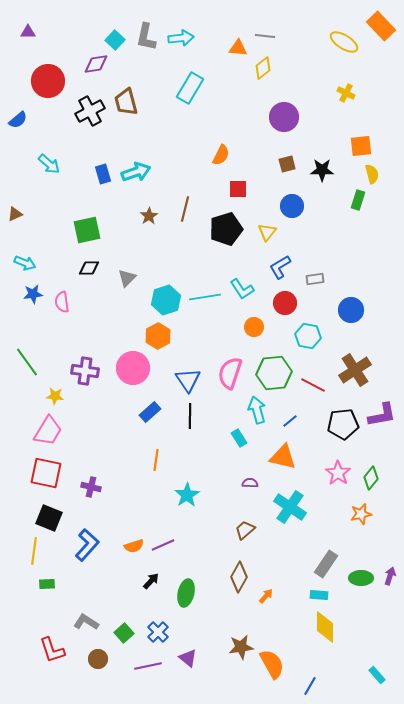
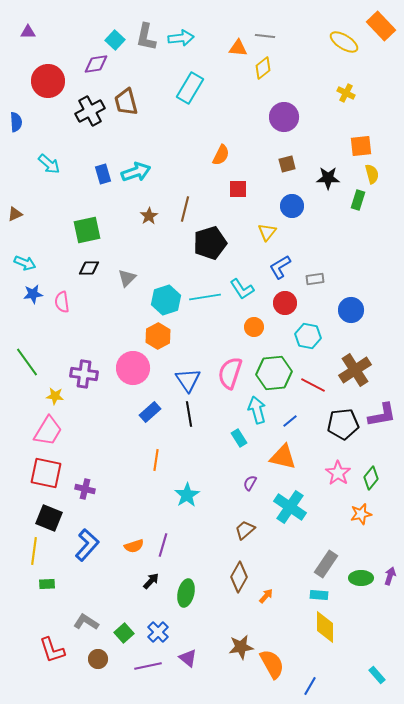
blue semicircle at (18, 120): moved 2 px left, 2 px down; rotated 54 degrees counterclockwise
black star at (322, 170): moved 6 px right, 8 px down
black pentagon at (226, 229): moved 16 px left, 14 px down
purple cross at (85, 371): moved 1 px left, 3 px down
black line at (190, 416): moved 1 px left, 2 px up; rotated 10 degrees counterclockwise
purple semicircle at (250, 483): rotated 63 degrees counterclockwise
purple cross at (91, 487): moved 6 px left, 2 px down
purple line at (163, 545): rotated 50 degrees counterclockwise
